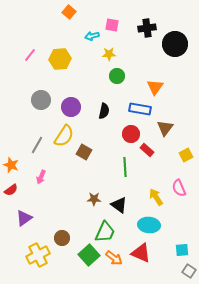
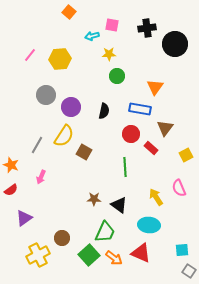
gray circle: moved 5 px right, 5 px up
red rectangle: moved 4 px right, 2 px up
